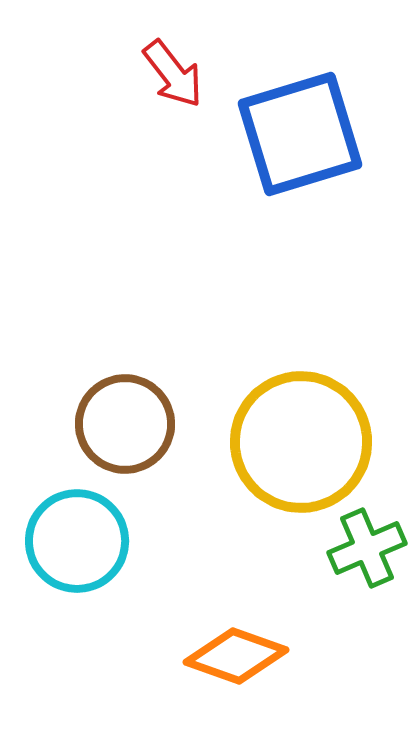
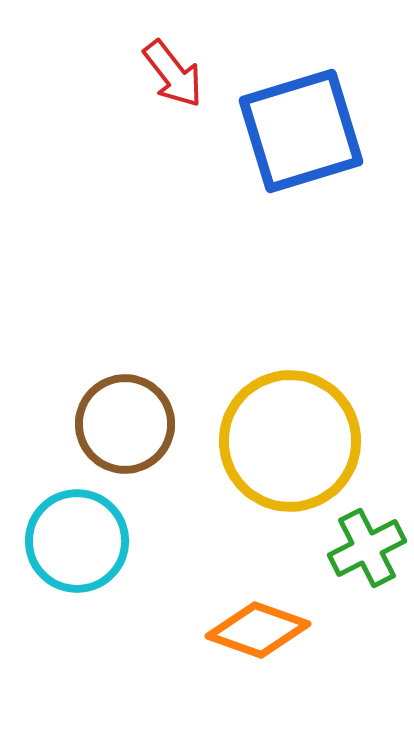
blue square: moved 1 px right, 3 px up
yellow circle: moved 11 px left, 1 px up
green cross: rotated 4 degrees counterclockwise
orange diamond: moved 22 px right, 26 px up
